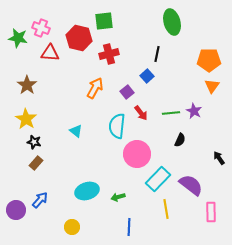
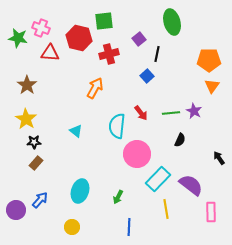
purple square: moved 12 px right, 53 px up
black star: rotated 16 degrees counterclockwise
cyan ellipse: moved 7 px left; rotated 55 degrees counterclockwise
green arrow: rotated 48 degrees counterclockwise
